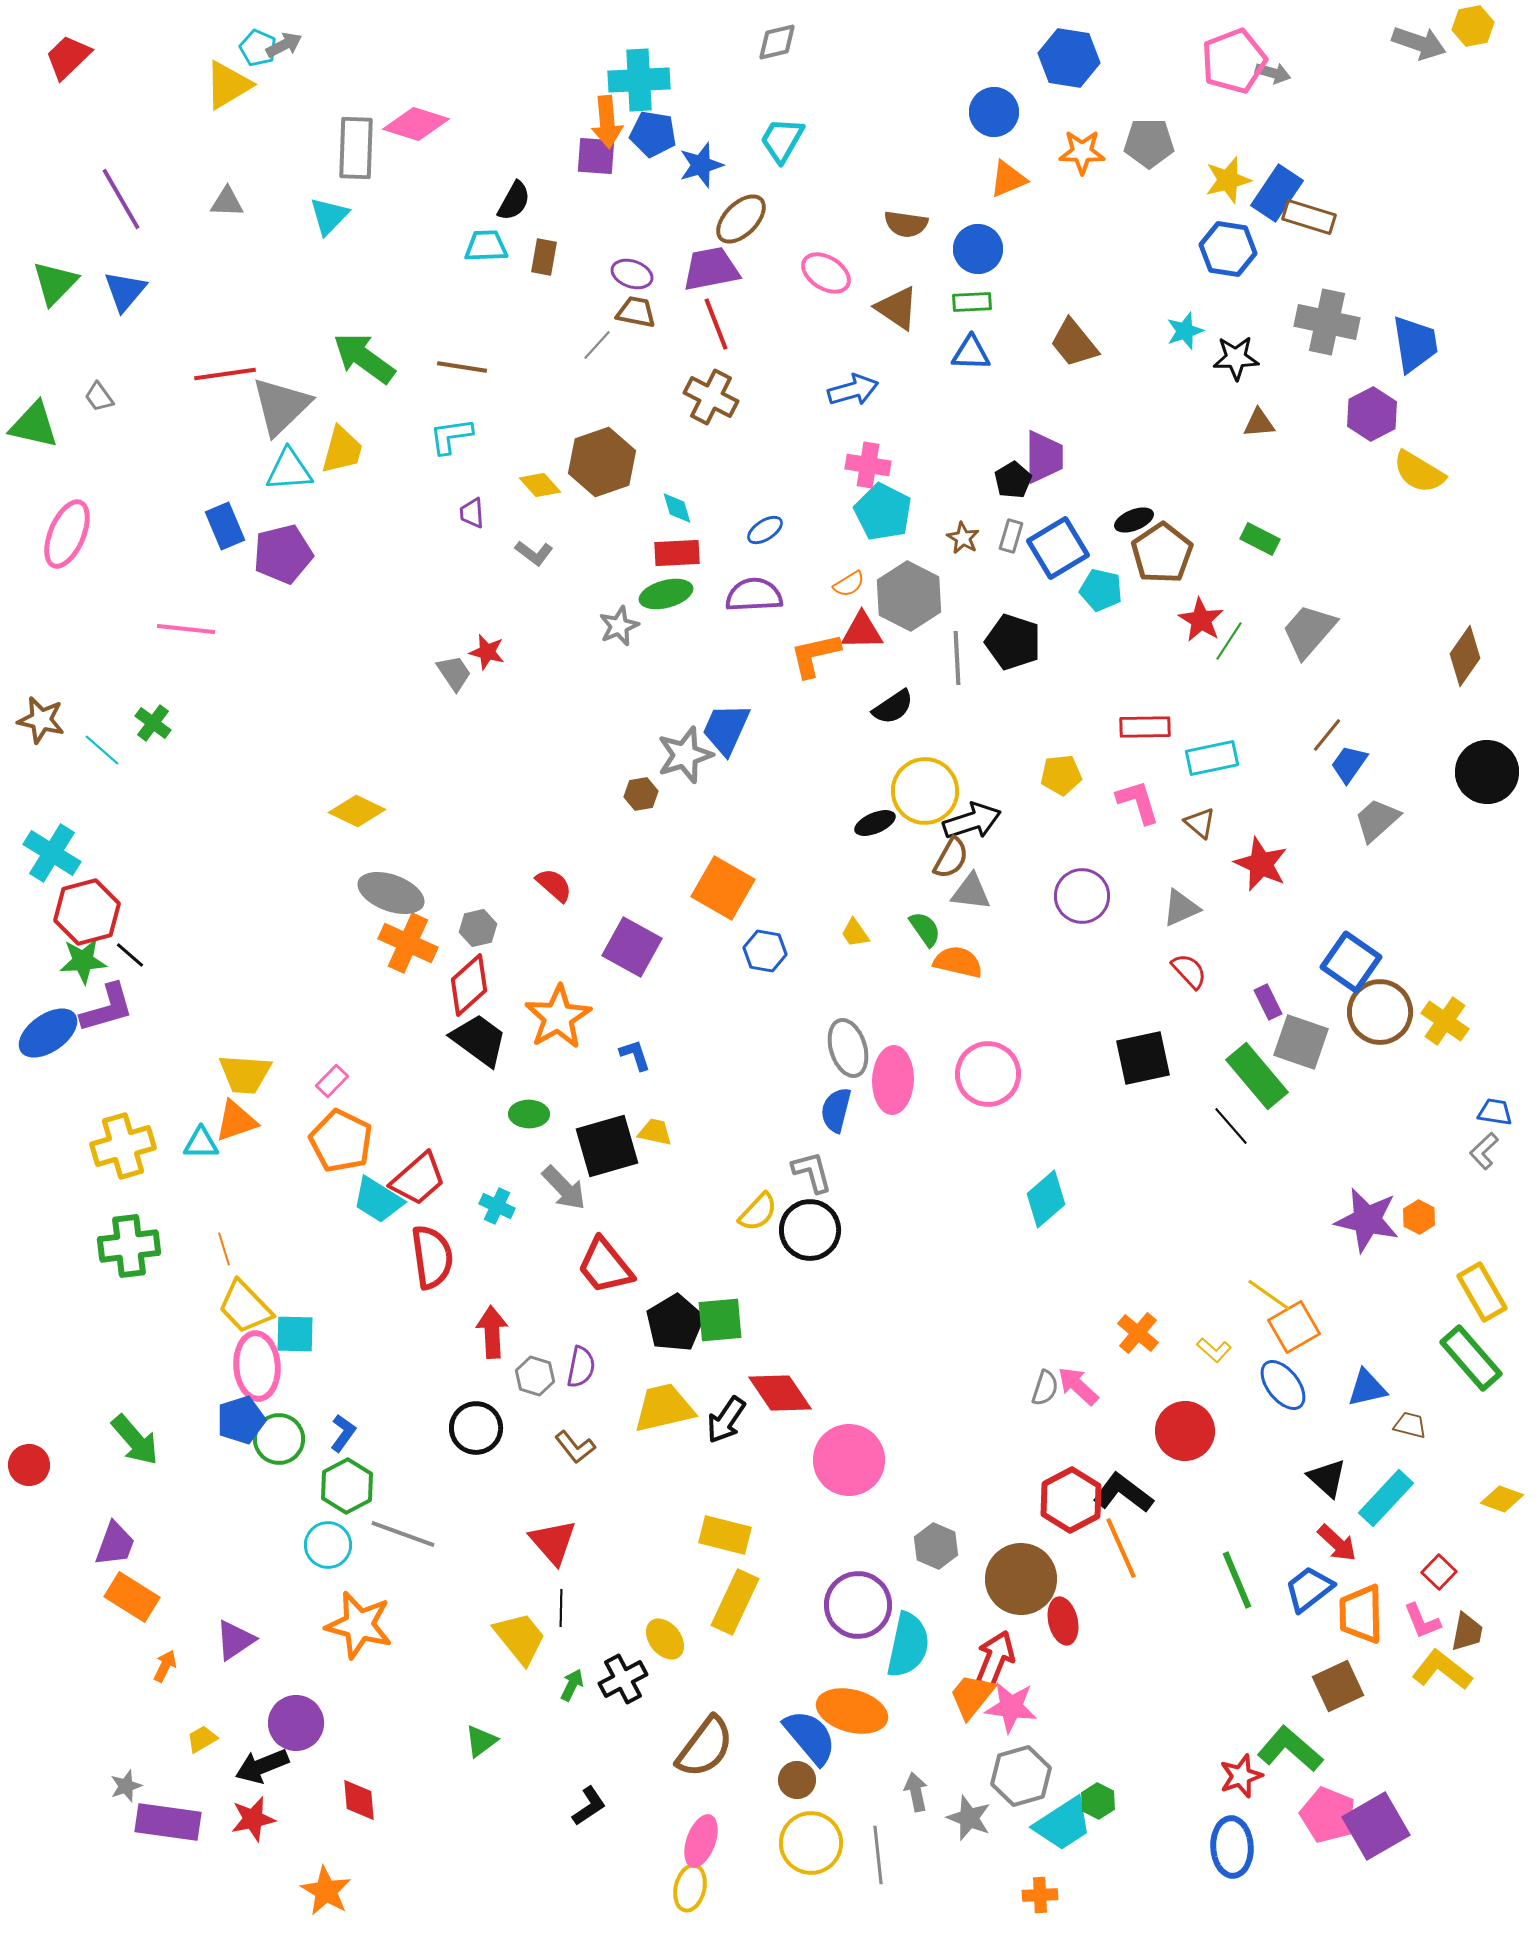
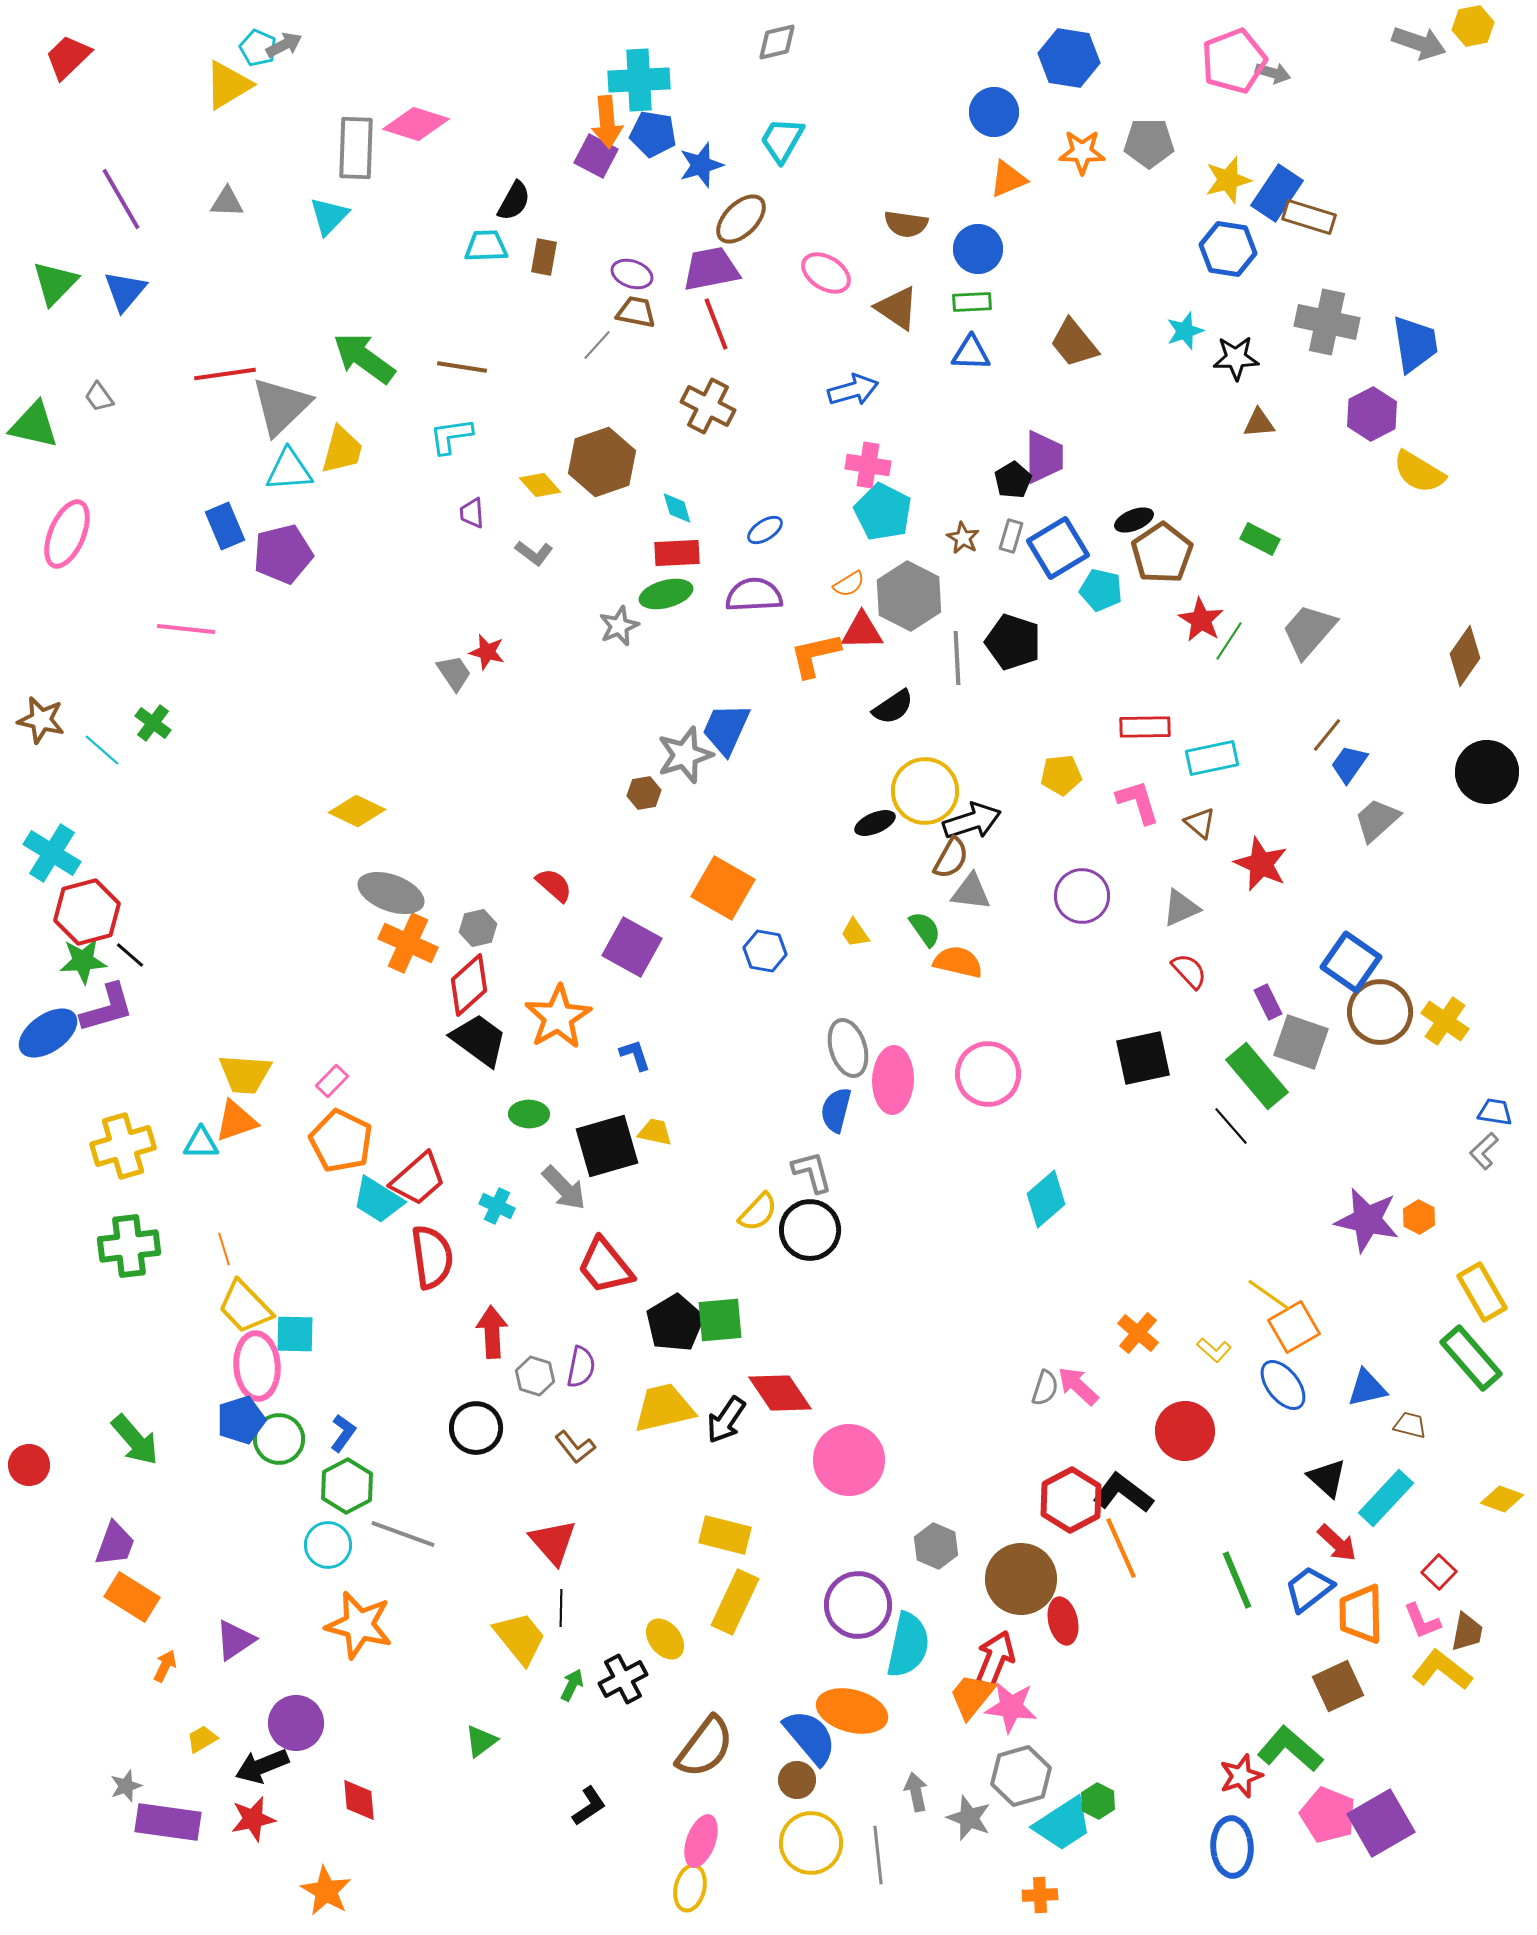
purple square at (596, 156): rotated 24 degrees clockwise
brown cross at (711, 397): moved 3 px left, 9 px down
brown hexagon at (641, 794): moved 3 px right, 1 px up
purple square at (1376, 1826): moved 5 px right, 3 px up
